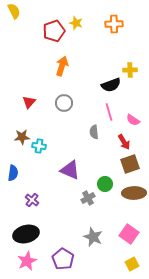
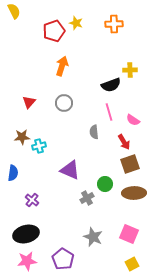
cyan cross: rotated 24 degrees counterclockwise
gray cross: moved 1 px left
pink square: rotated 12 degrees counterclockwise
pink star: rotated 18 degrees clockwise
